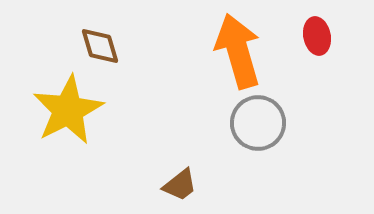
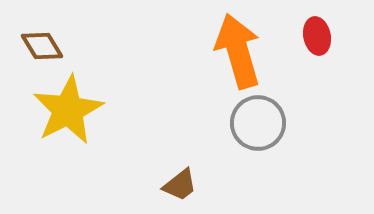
brown diamond: moved 58 px left; rotated 15 degrees counterclockwise
